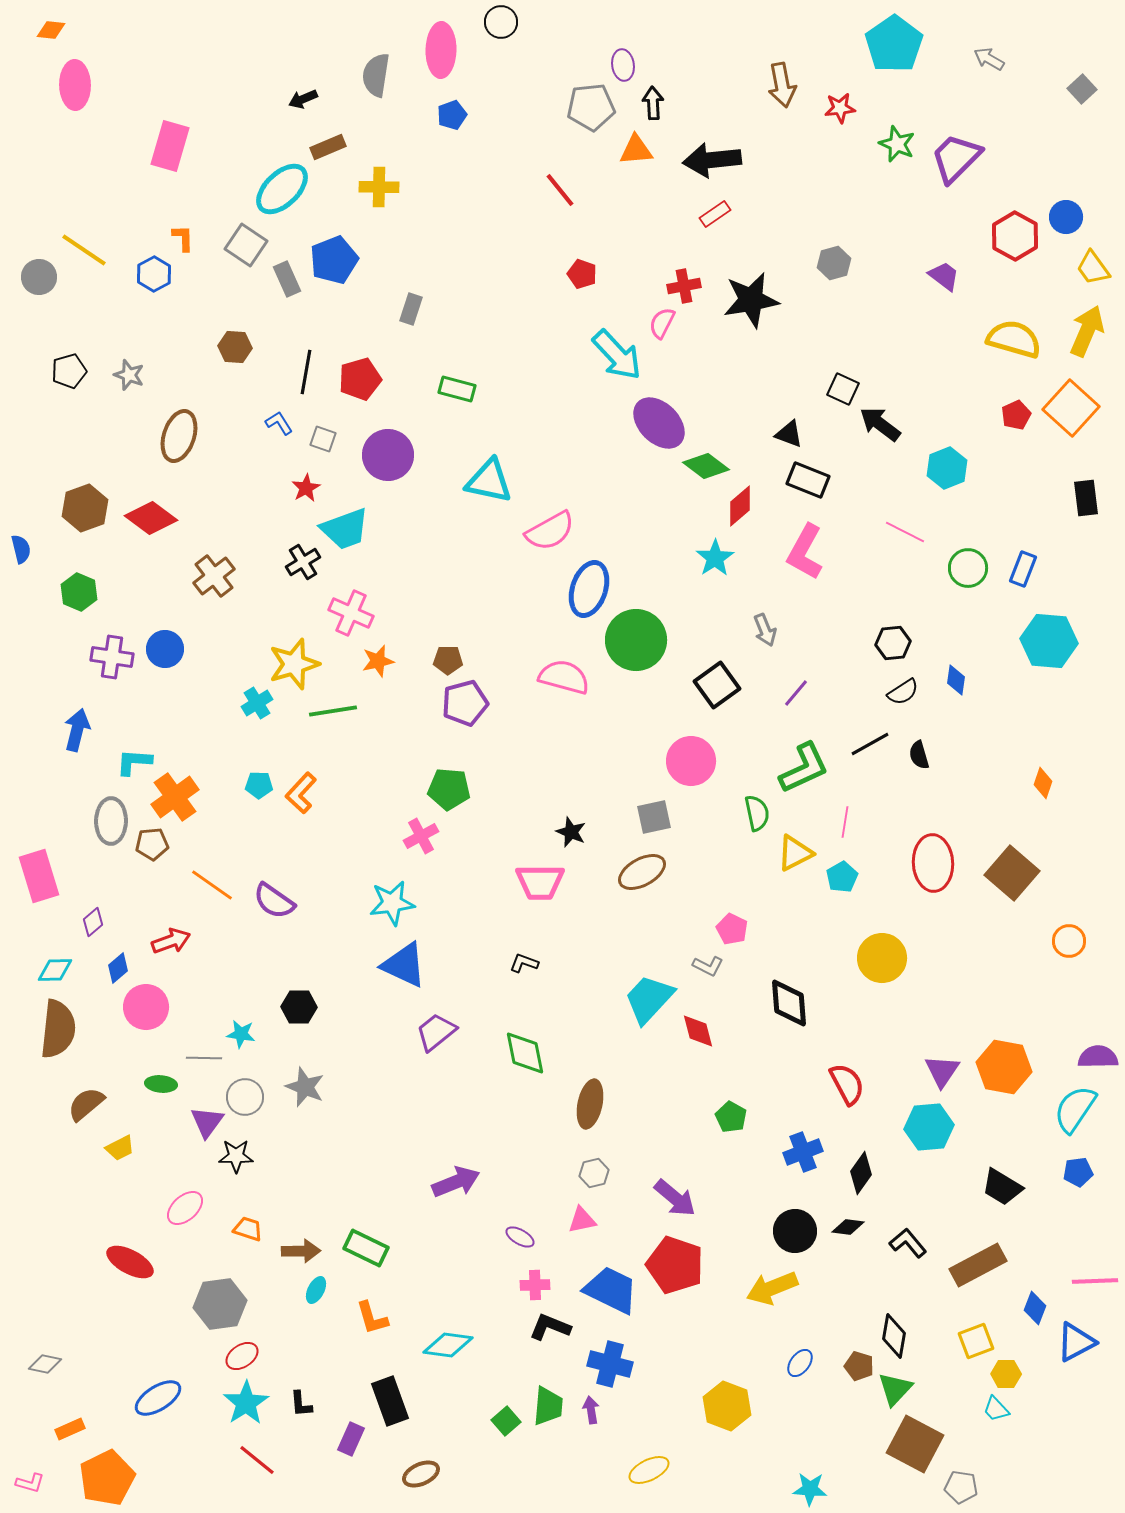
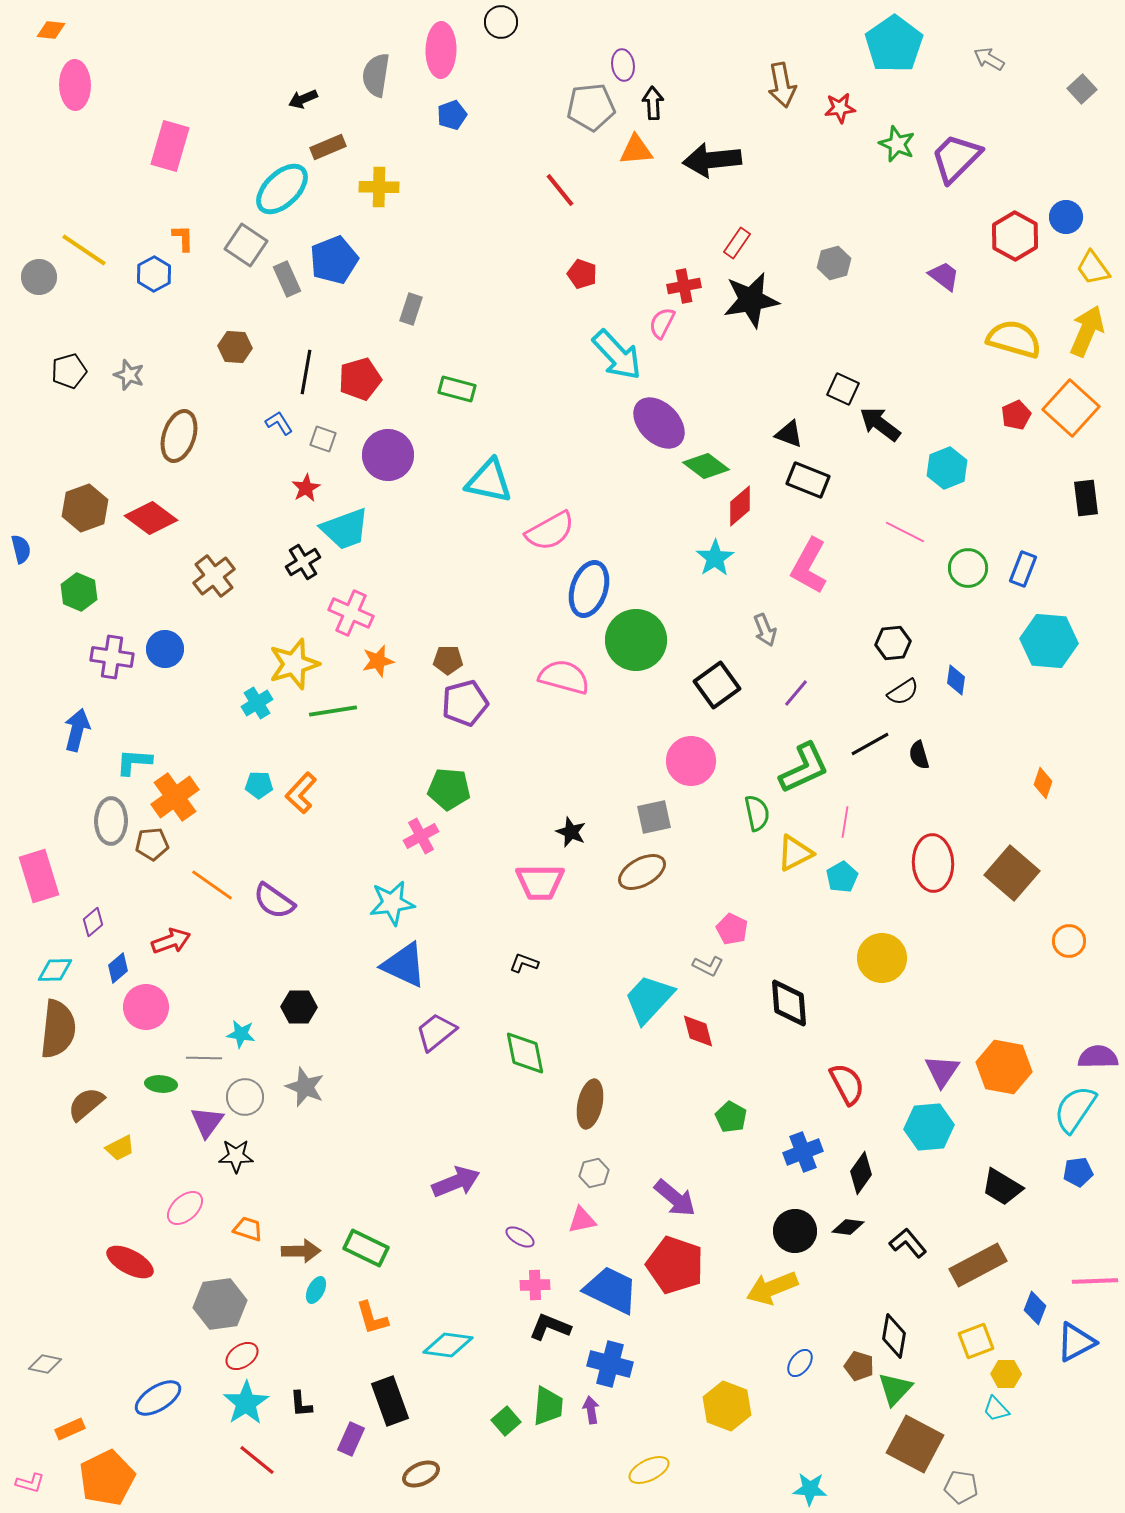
red rectangle at (715, 214): moved 22 px right, 29 px down; rotated 20 degrees counterclockwise
pink L-shape at (805, 552): moved 4 px right, 14 px down
